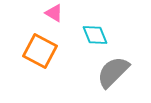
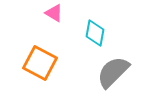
cyan diamond: moved 2 px up; rotated 32 degrees clockwise
orange square: moved 12 px down
